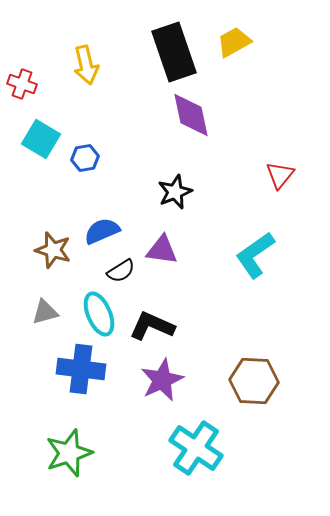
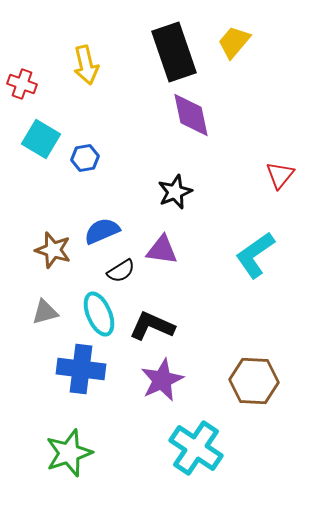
yellow trapezoid: rotated 21 degrees counterclockwise
